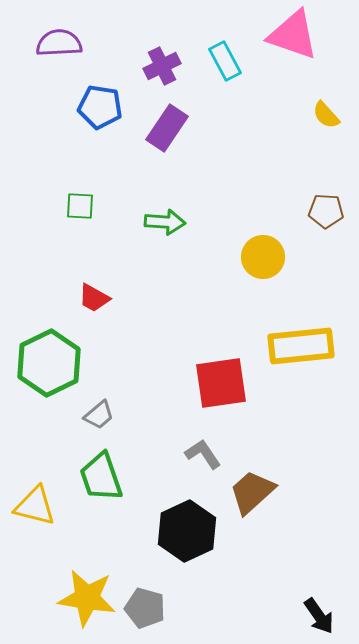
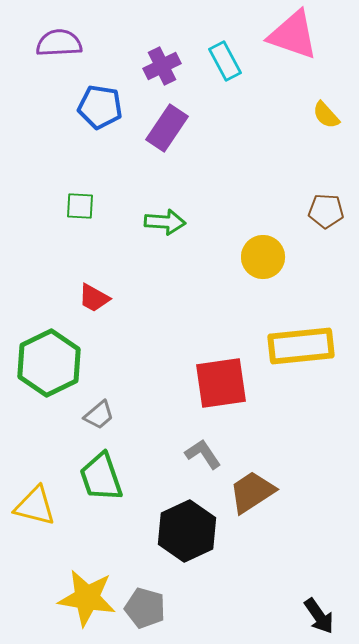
brown trapezoid: rotated 9 degrees clockwise
